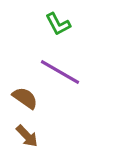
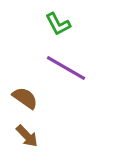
purple line: moved 6 px right, 4 px up
